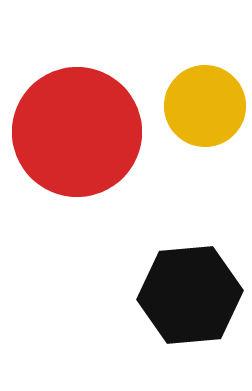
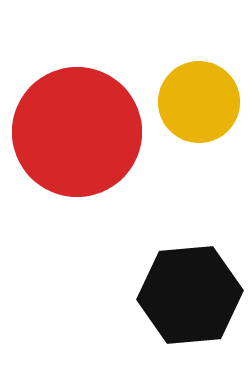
yellow circle: moved 6 px left, 4 px up
